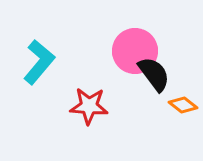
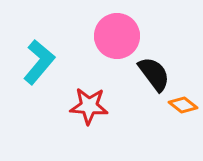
pink circle: moved 18 px left, 15 px up
